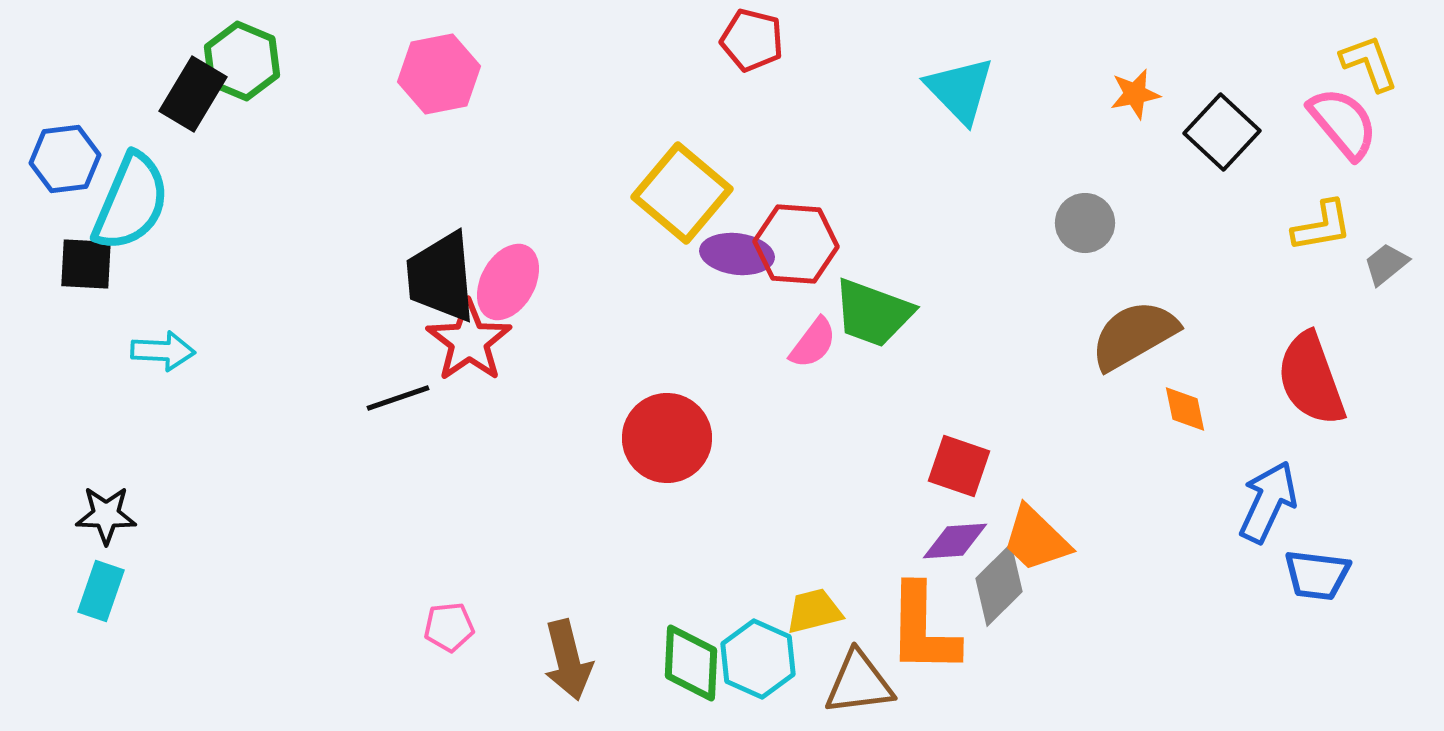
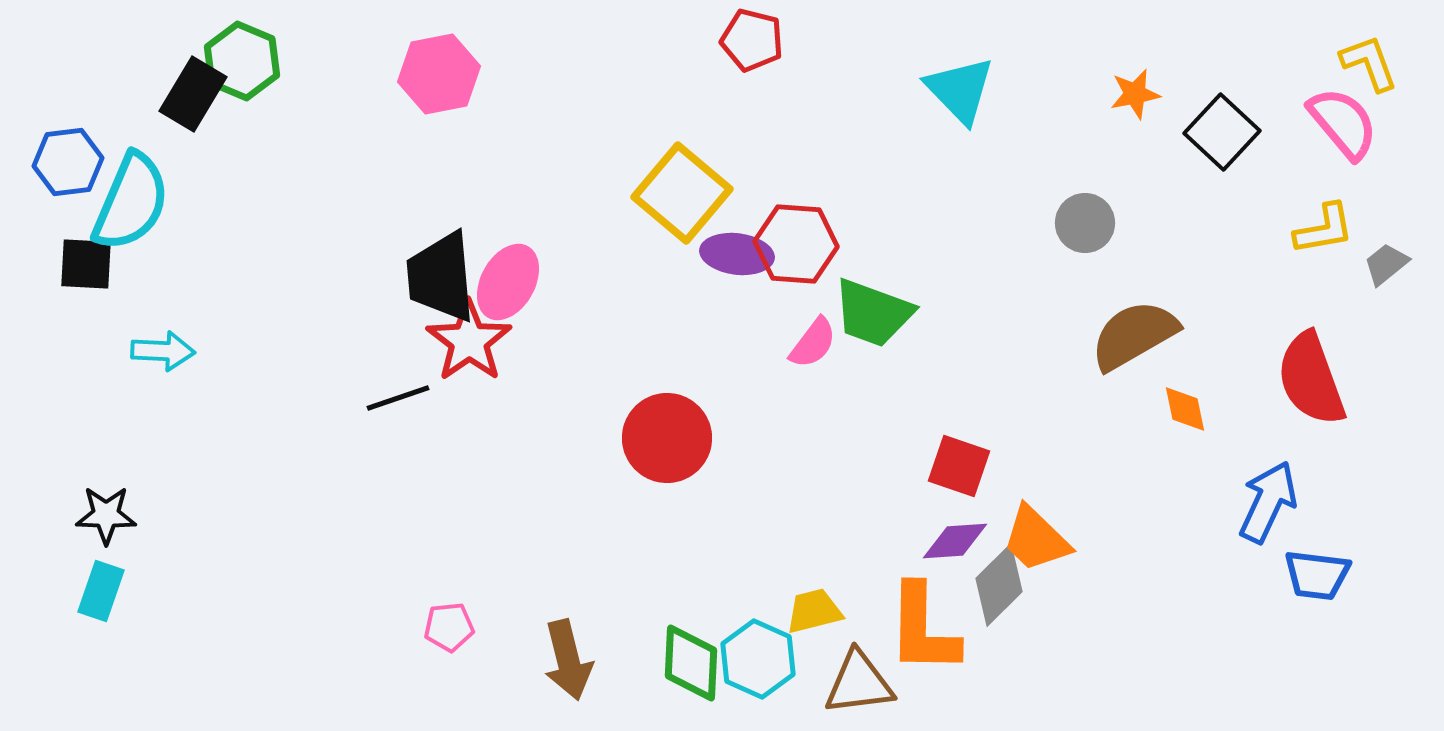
blue hexagon at (65, 159): moved 3 px right, 3 px down
yellow L-shape at (1322, 226): moved 2 px right, 3 px down
